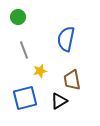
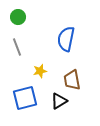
gray line: moved 7 px left, 3 px up
